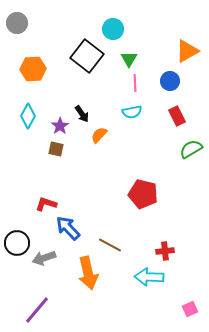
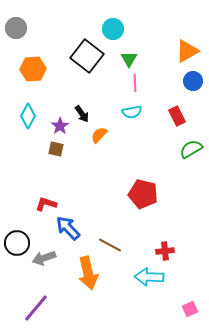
gray circle: moved 1 px left, 5 px down
blue circle: moved 23 px right
purple line: moved 1 px left, 2 px up
